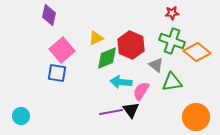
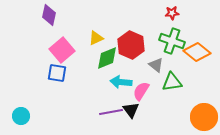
orange circle: moved 8 px right
